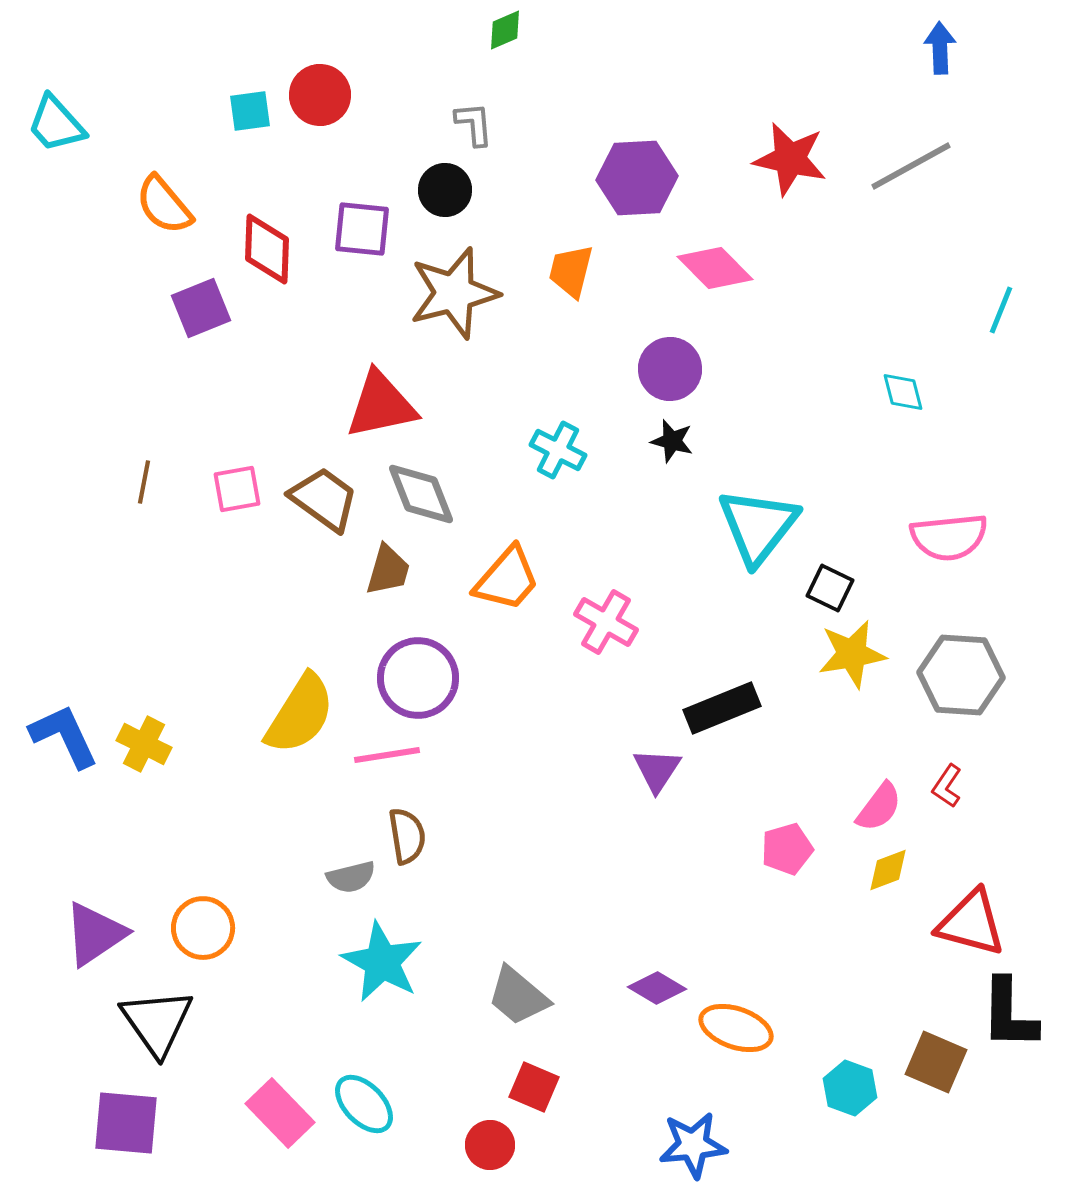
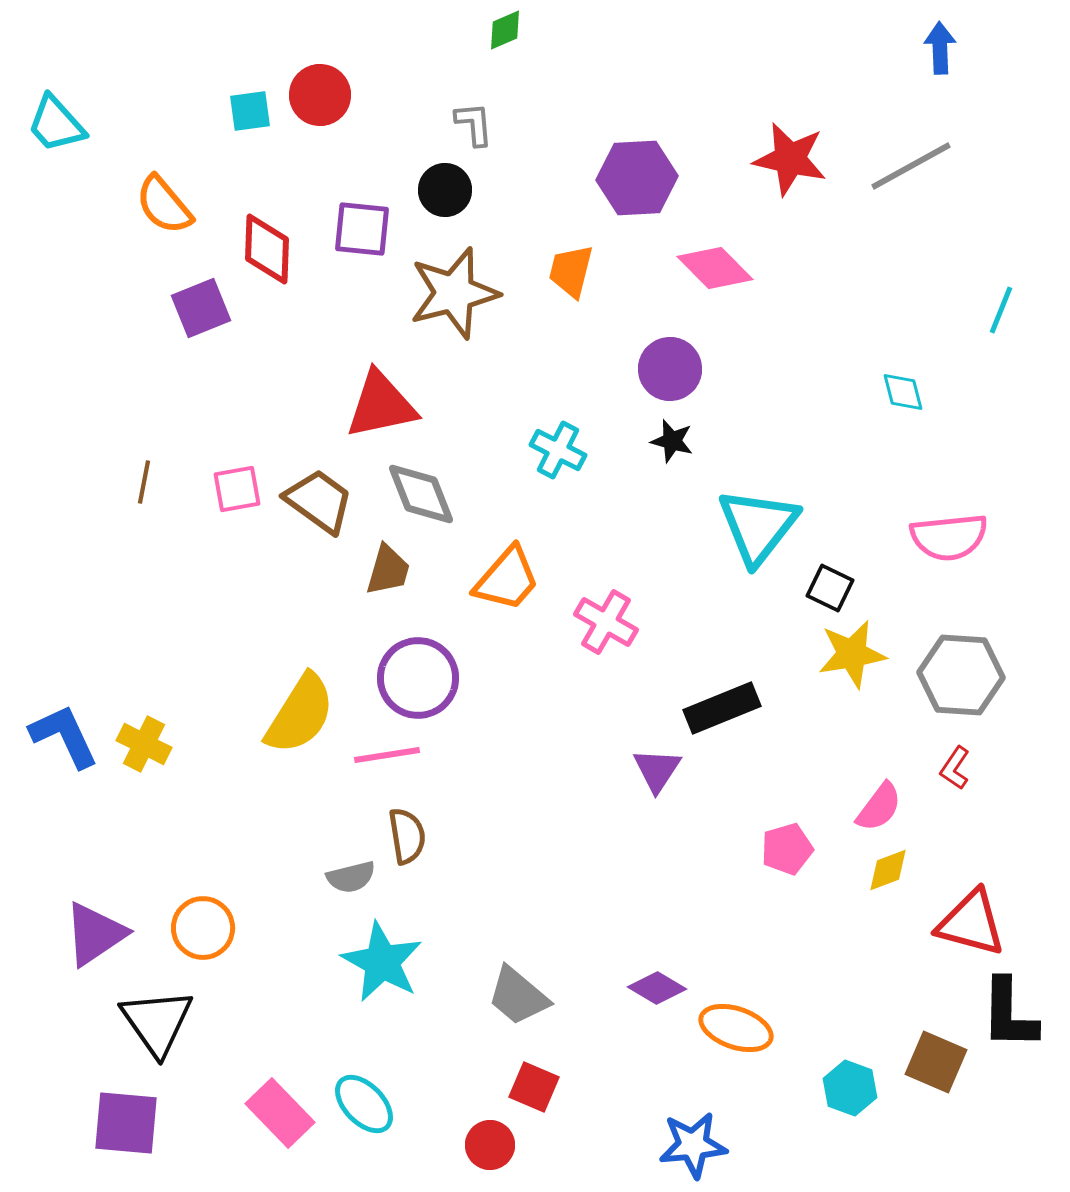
brown trapezoid at (324, 499): moved 5 px left, 2 px down
red L-shape at (947, 786): moved 8 px right, 18 px up
